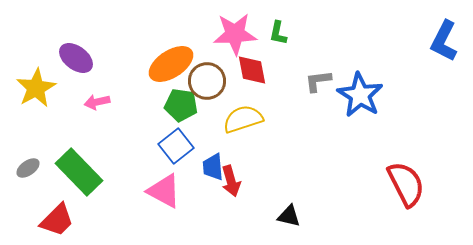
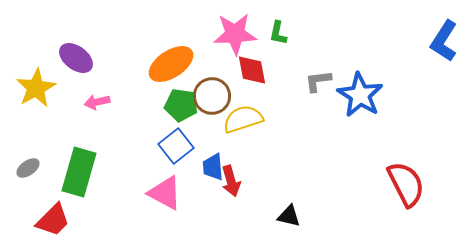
blue L-shape: rotated 6 degrees clockwise
brown circle: moved 5 px right, 15 px down
green rectangle: rotated 60 degrees clockwise
pink triangle: moved 1 px right, 2 px down
red trapezoid: moved 4 px left
